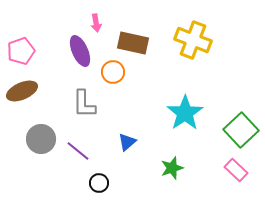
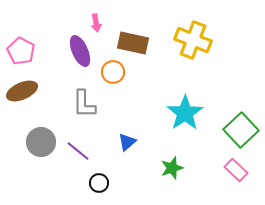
pink pentagon: rotated 24 degrees counterclockwise
gray circle: moved 3 px down
